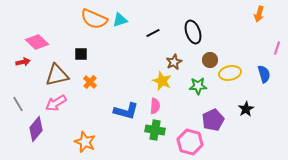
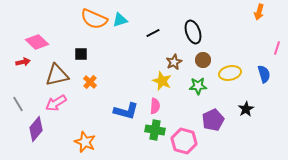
orange arrow: moved 2 px up
brown circle: moved 7 px left
pink hexagon: moved 6 px left, 1 px up
